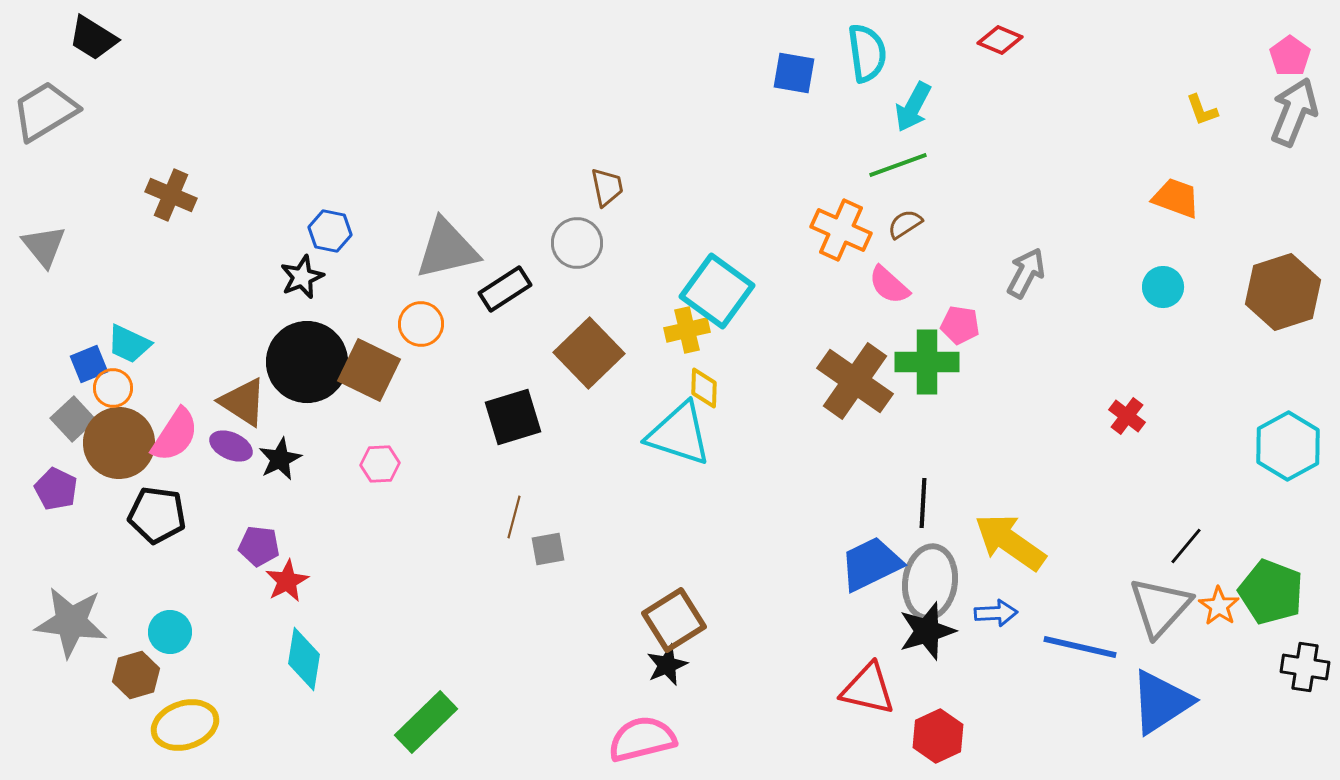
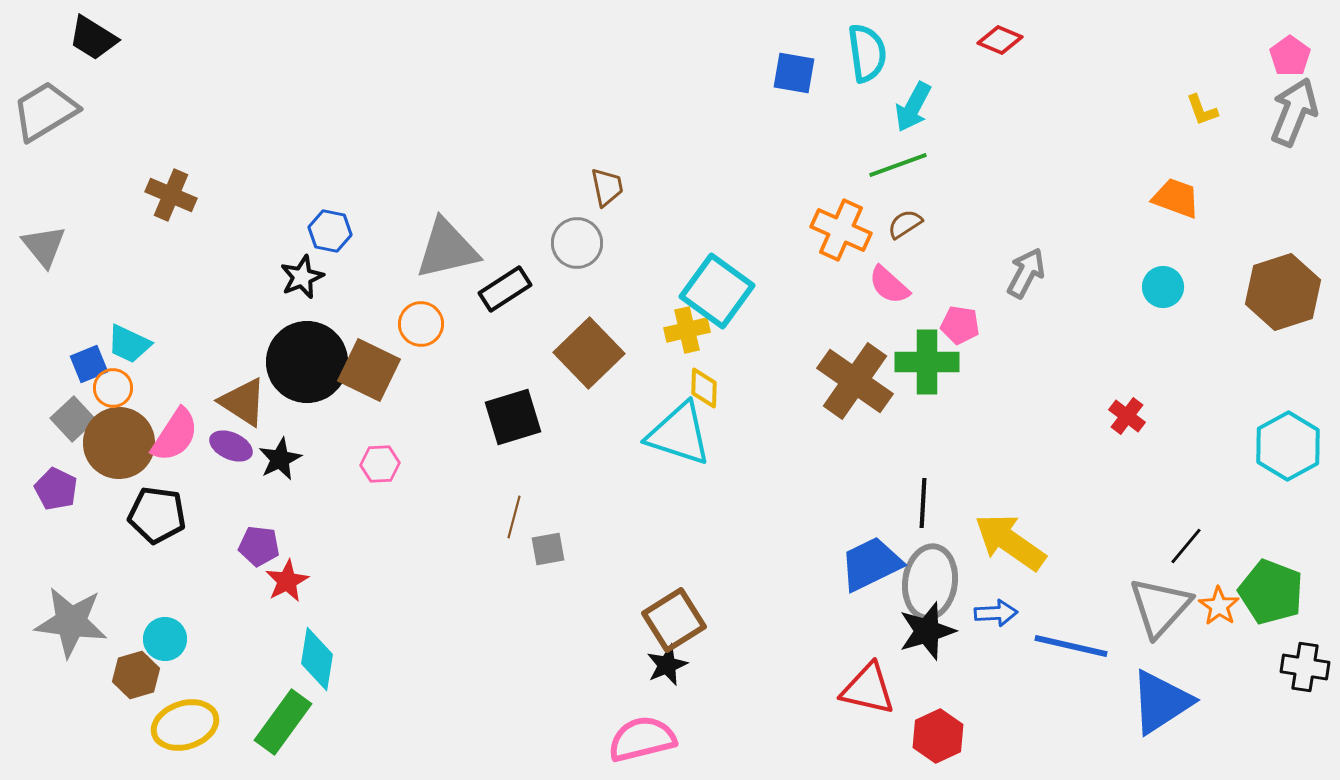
cyan circle at (170, 632): moved 5 px left, 7 px down
blue line at (1080, 647): moved 9 px left, 1 px up
cyan diamond at (304, 659): moved 13 px right
green rectangle at (426, 722): moved 143 px left; rotated 10 degrees counterclockwise
